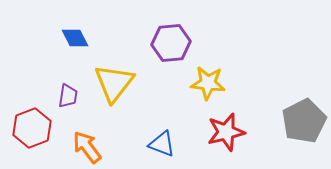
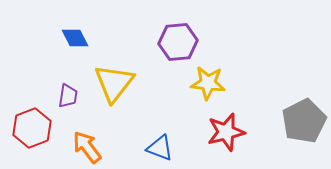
purple hexagon: moved 7 px right, 1 px up
blue triangle: moved 2 px left, 4 px down
